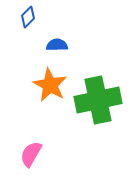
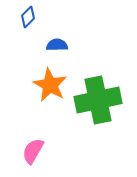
pink semicircle: moved 2 px right, 3 px up
